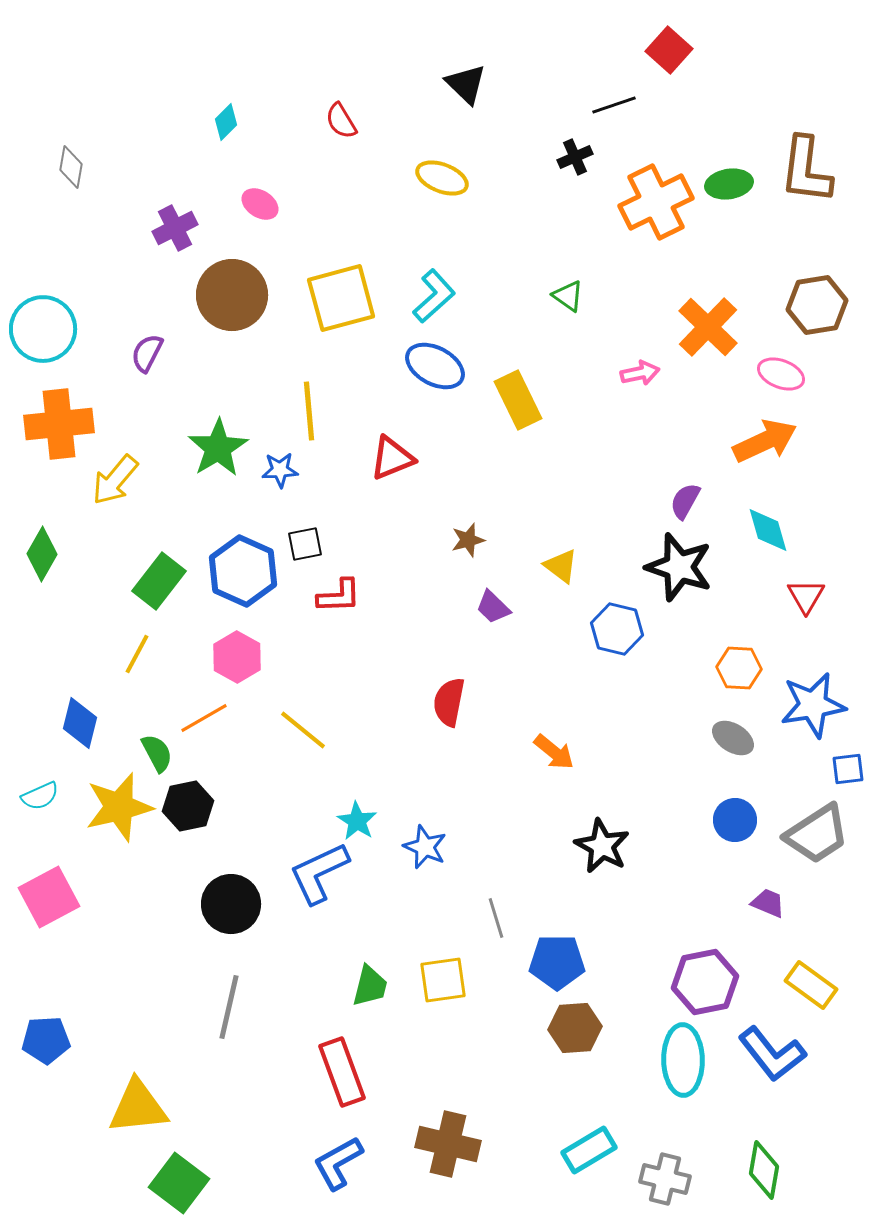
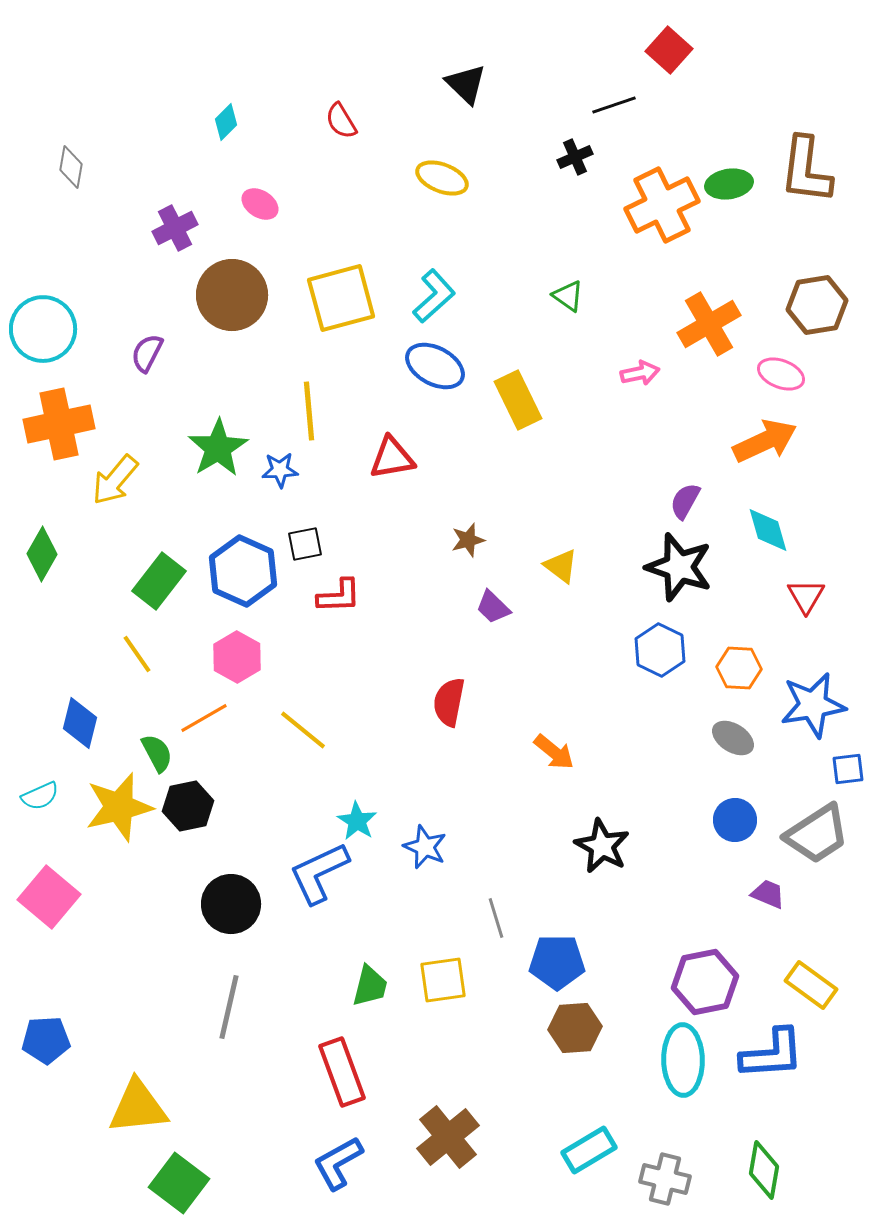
orange cross at (656, 202): moved 6 px right, 3 px down
orange cross at (708, 327): moved 1 px right, 3 px up; rotated 16 degrees clockwise
orange cross at (59, 424): rotated 6 degrees counterclockwise
red triangle at (392, 458): rotated 12 degrees clockwise
blue hexagon at (617, 629): moved 43 px right, 21 px down; rotated 12 degrees clockwise
yellow line at (137, 654): rotated 63 degrees counterclockwise
pink square at (49, 897): rotated 22 degrees counterclockwise
purple trapezoid at (768, 903): moved 9 px up
blue L-shape at (772, 1054): rotated 56 degrees counterclockwise
brown cross at (448, 1144): moved 7 px up; rotated 38 degrees clockwise
